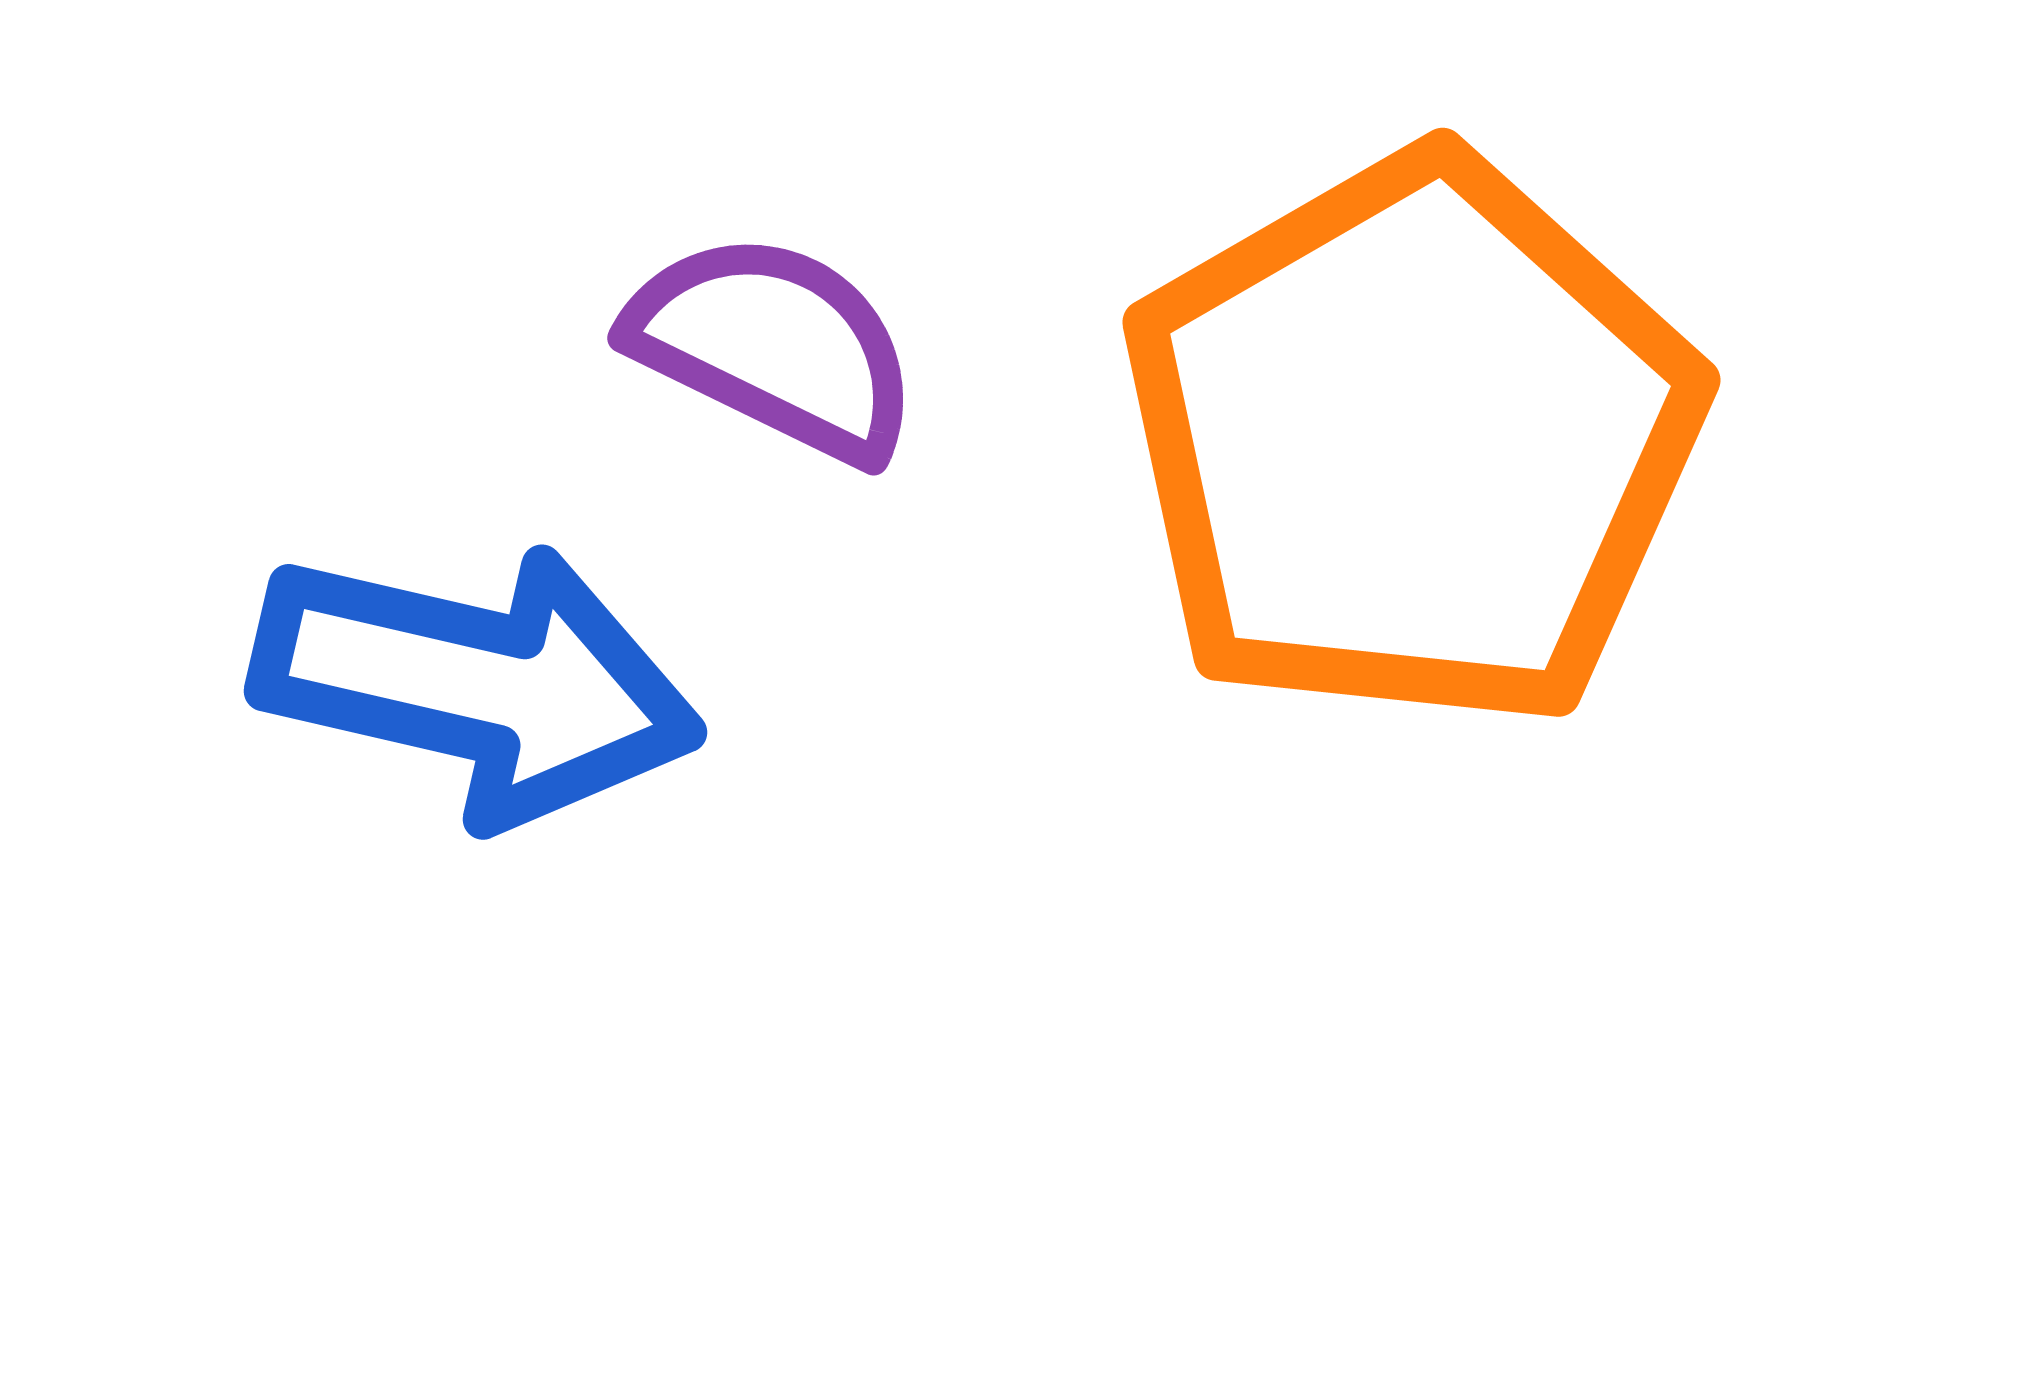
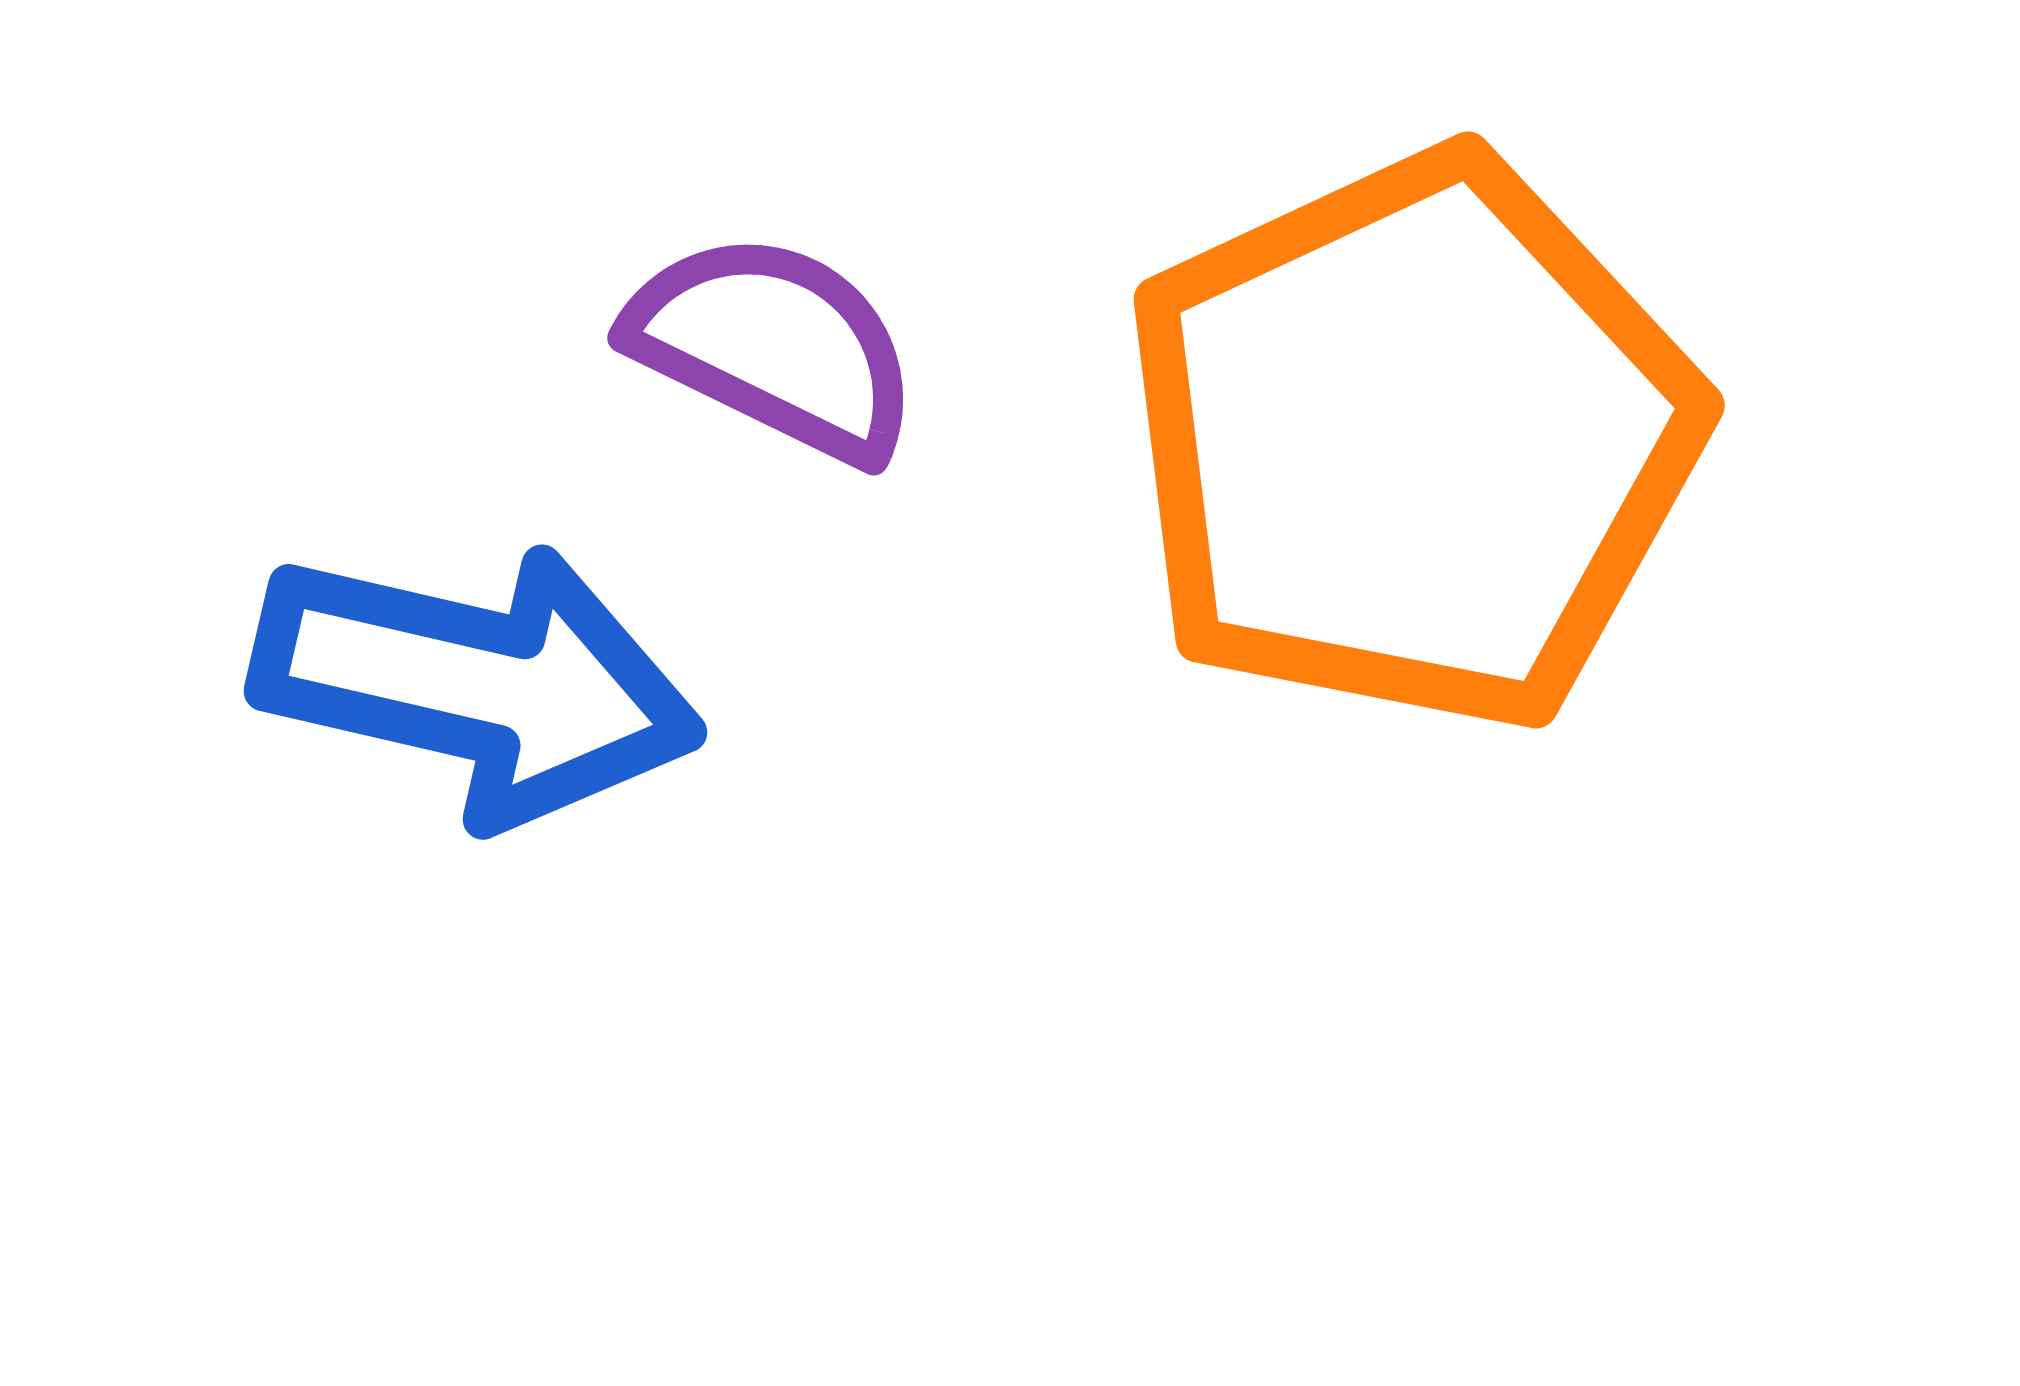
orange pentagon: rotated 5 degrees clockwise
